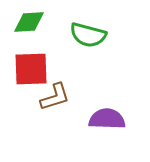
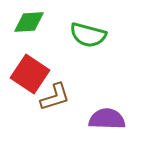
red square: moved 1 px left, 5 px down; rotated 36 degrees clockwise
